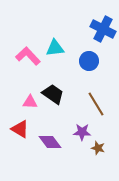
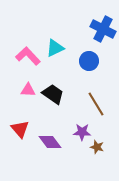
cyan triangle: rotated 18 degrees counterclockwise
pink triangle: moved 2 px left, 12 px up
red triangle: rotated 18 degrees clockwise
brown star: moved 1 px left, 1 px up
